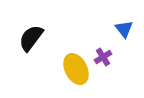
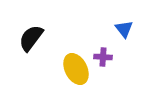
purple cross: rotated 36 degrees clockwise
